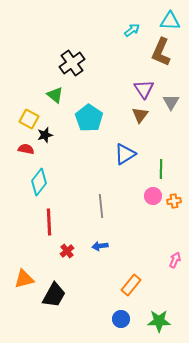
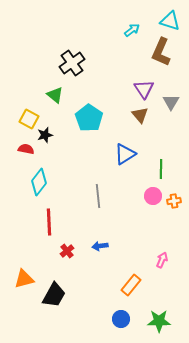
cyan triangle: rotated 15 degrees clockwise
brown triangle: rotated 18 degrees counterclockwise
gray line: moved 3 px left, 10 px up
pink arrow: moved 13 px left
